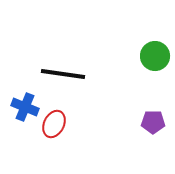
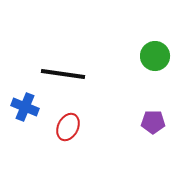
red ellipse: moved 14 px right, 3 px down
